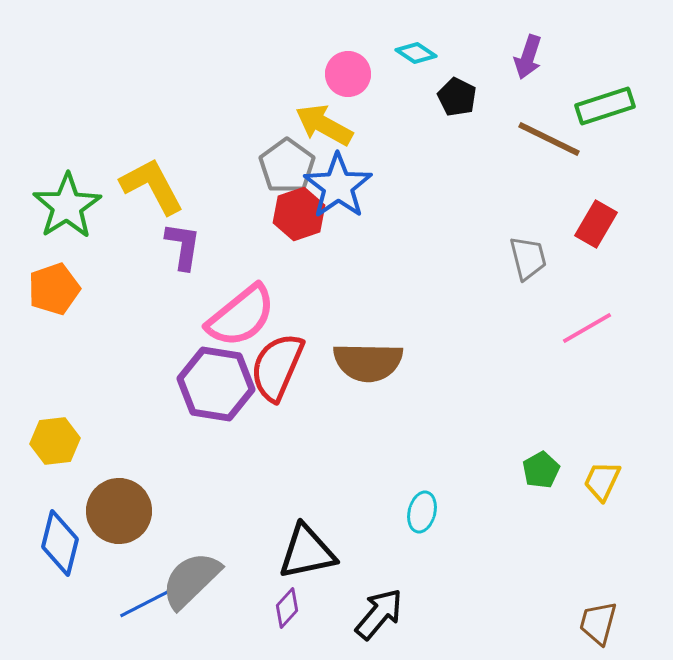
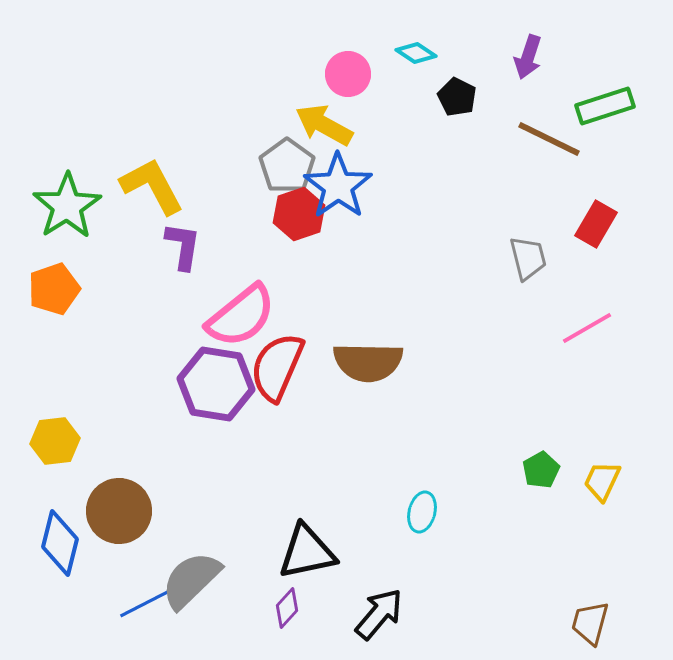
brown trapezoid: moved 8 px left
